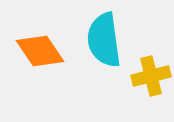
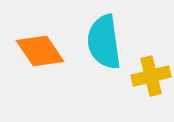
cyan semicircle: moved 2 px down
